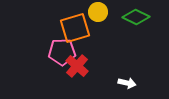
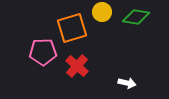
yellow circle: moved 4 px right
green diamond: rotated 16 degrees counterclockwise
orange square: moved 3 px left
pink pentagon: moved 19 px left
